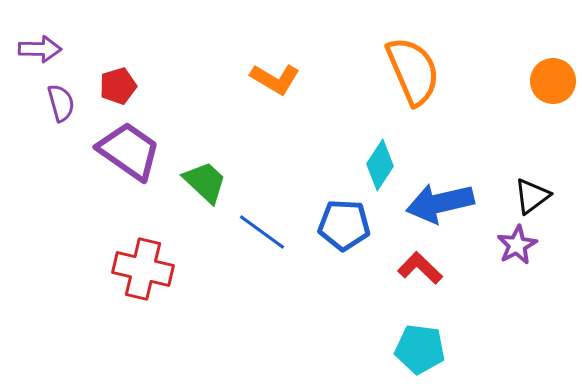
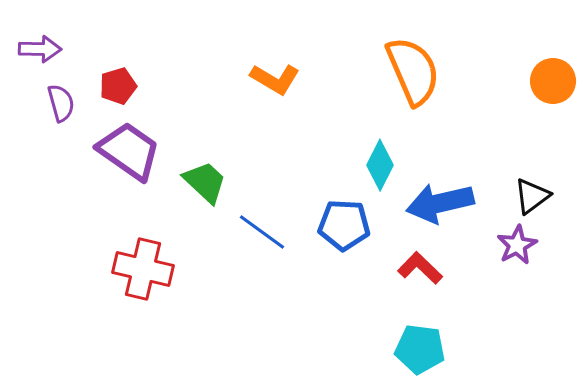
cyan diamond: rotated 6 degrees counterclockwise
